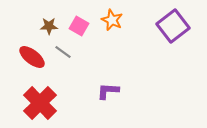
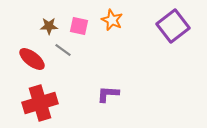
pink square: rotated 18 degrees counterclockwise
gray line: moved 2 px up
red ellipse: moved 2 px down
purple L-shape: moved 3 px down
red cross: rotated 28 degrees clockwise
